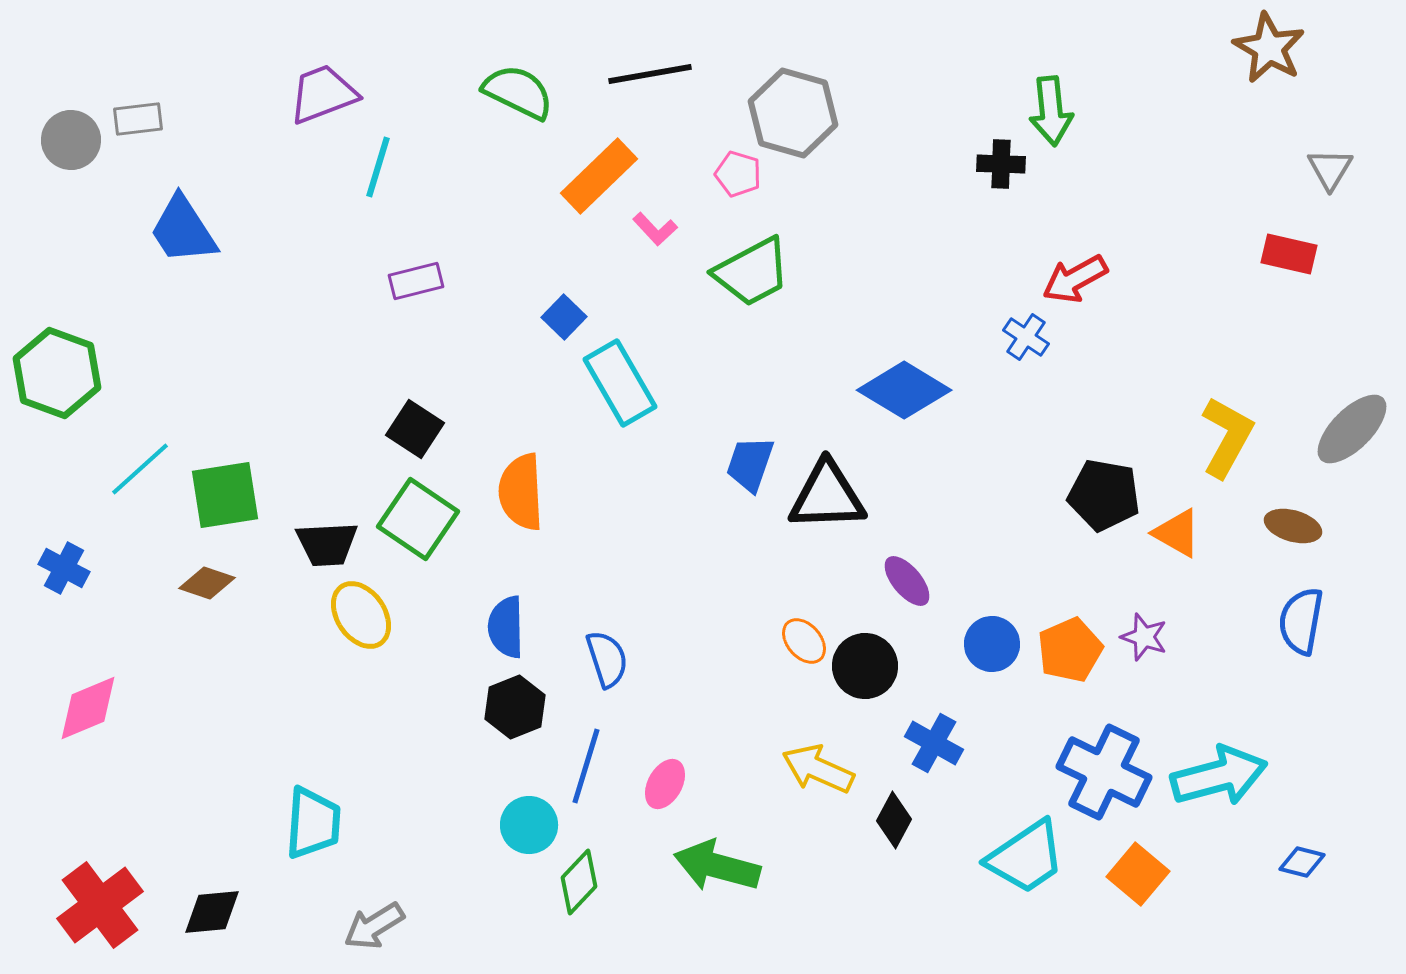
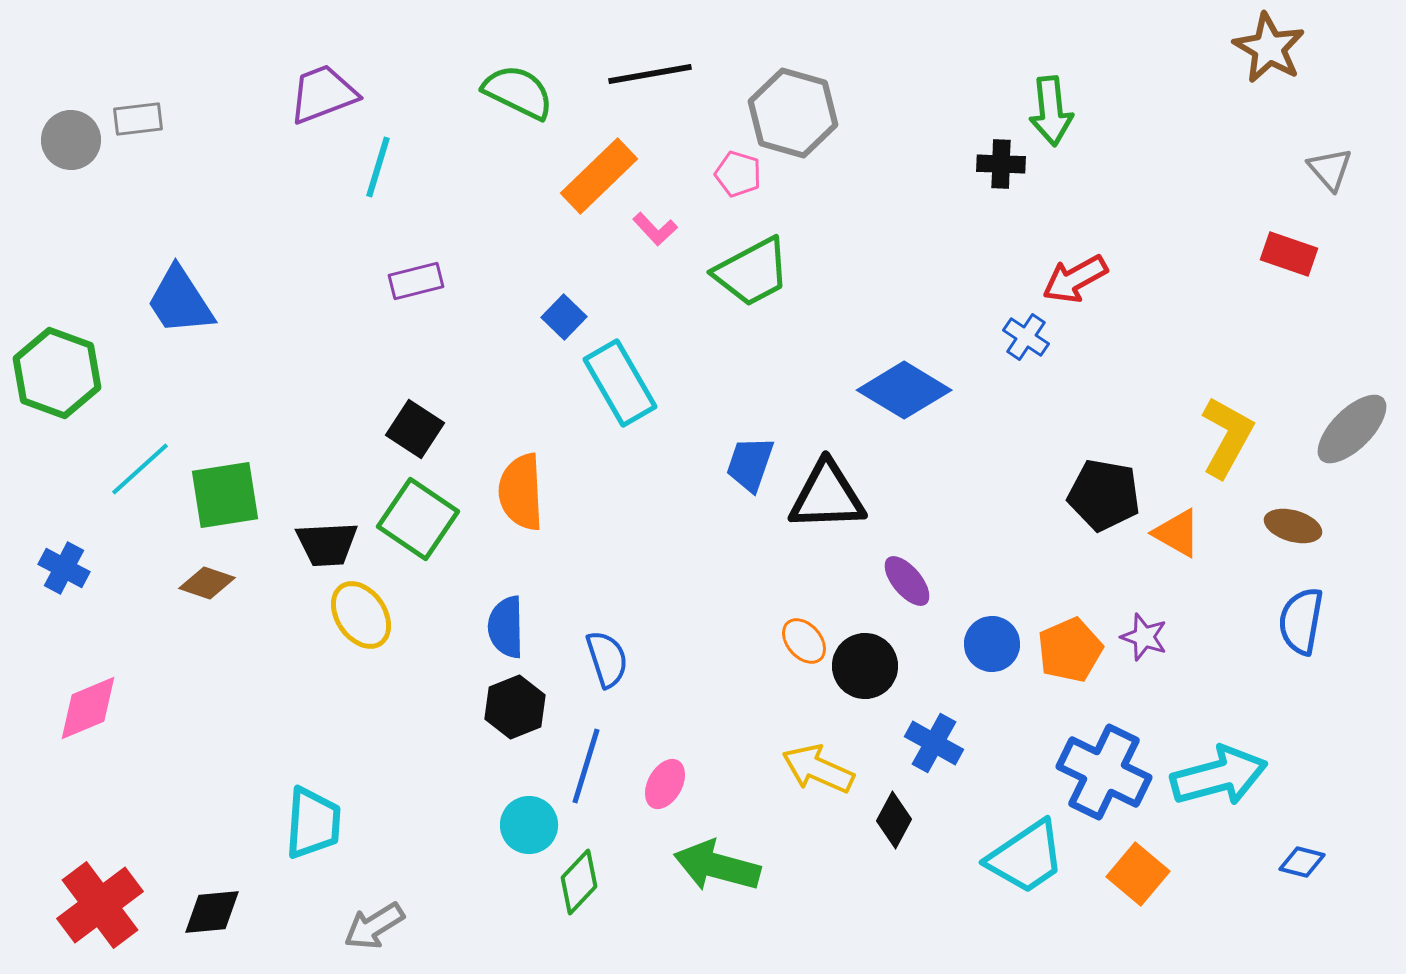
gray triangle at (1330, 169): rotated 12 degrees counterclockwise
blue trapezoid at (183, 230): moved 3 px left, 71 px down
red rectangle at (1289, 254): rotated 6 degrees clockwise
